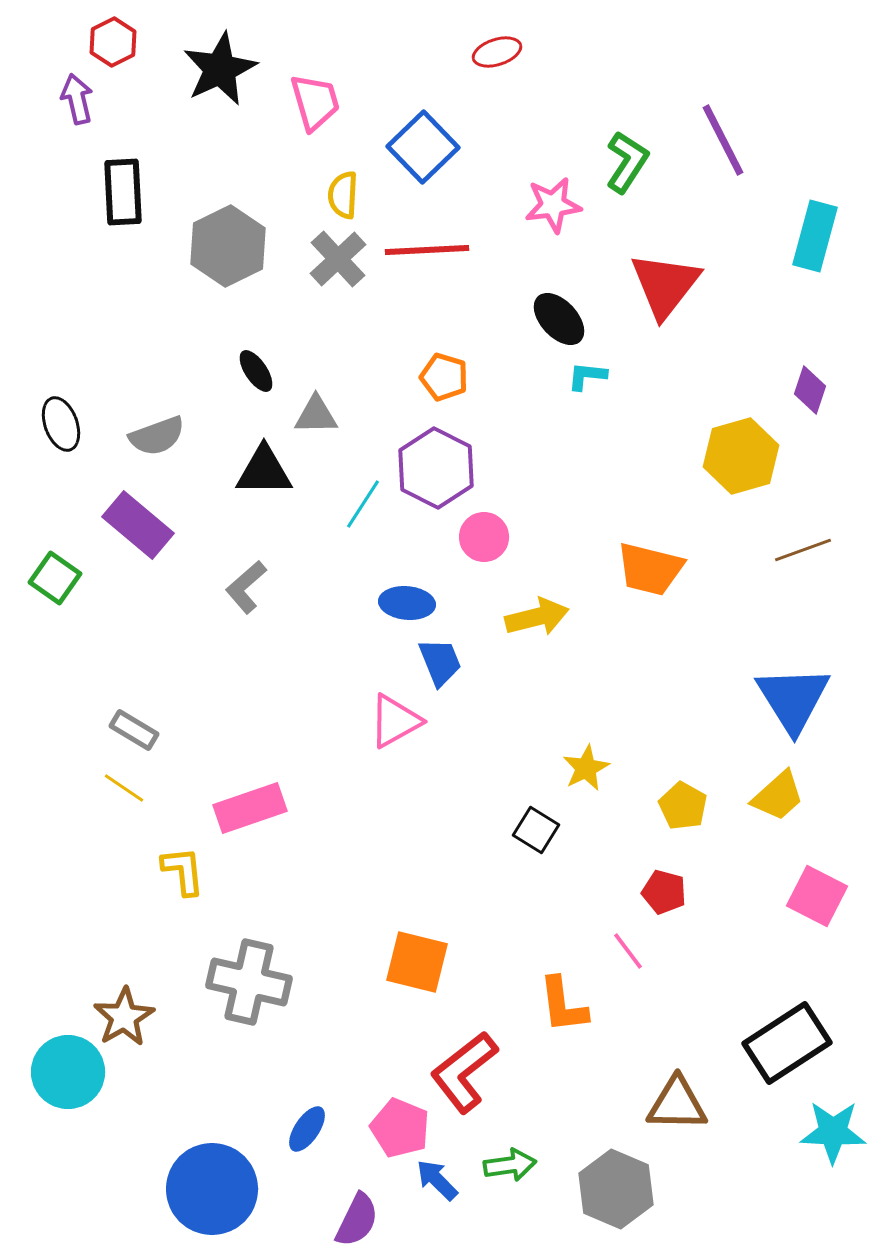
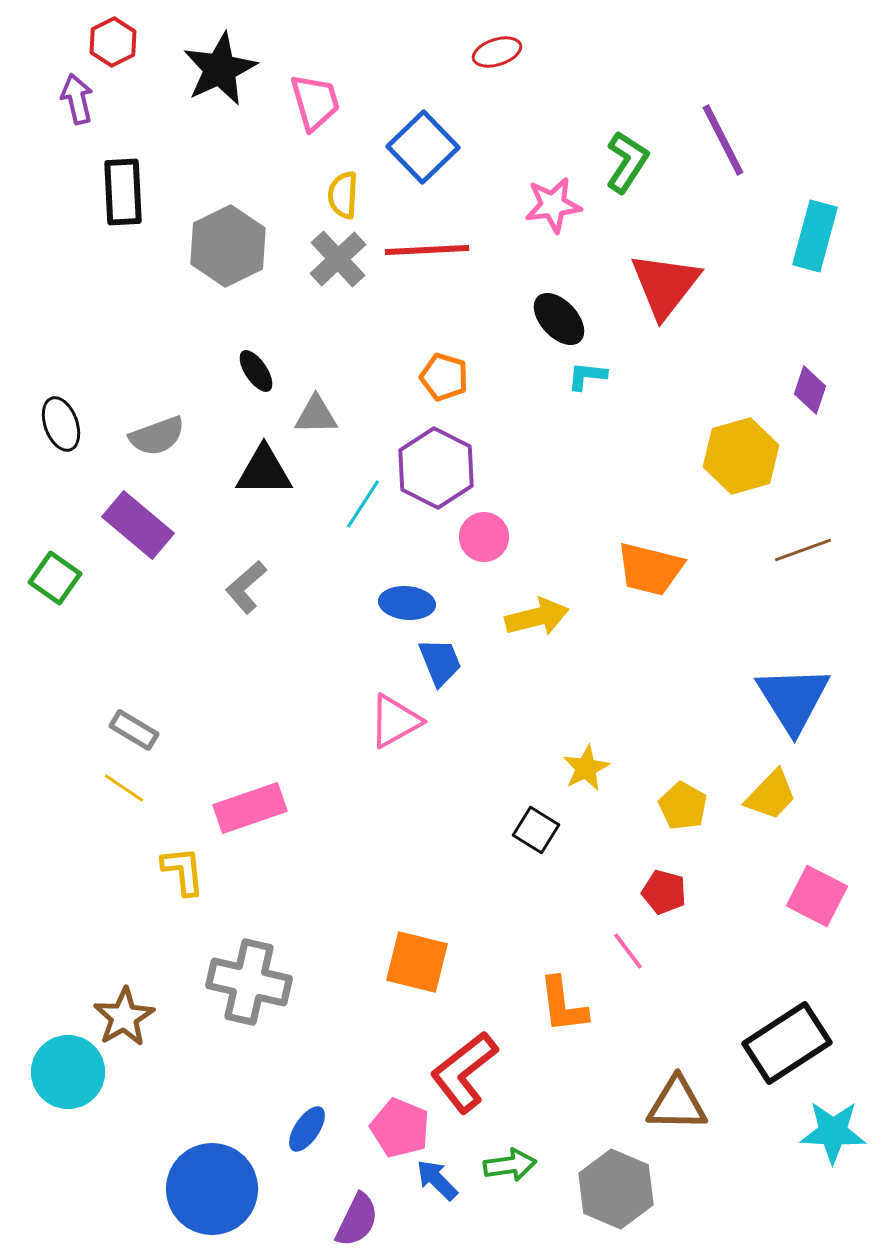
yellow trapezoid at (778, 796): moved 7 px left, 1 px up; rotated 4 degrees counterclockwise
